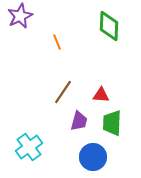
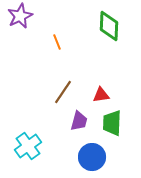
red triangle: rotated 12 degrees counterclockwise
cyan cross: moved 1 px left, 1 px up
blue circle: moved 1 px left
